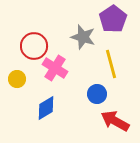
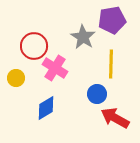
purple pentagon: moved 1 px left, 1 px down; rotated 24 degrees clockwise
gray star: rotated 15 degrees clockwise
yellow line: rotated 16 degrees clockwise
yellow circle: moved 1 px left, 1 px up
red arrow: moved 3 px up
